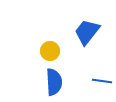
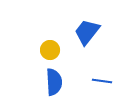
yellow circle: moved 1 px up
